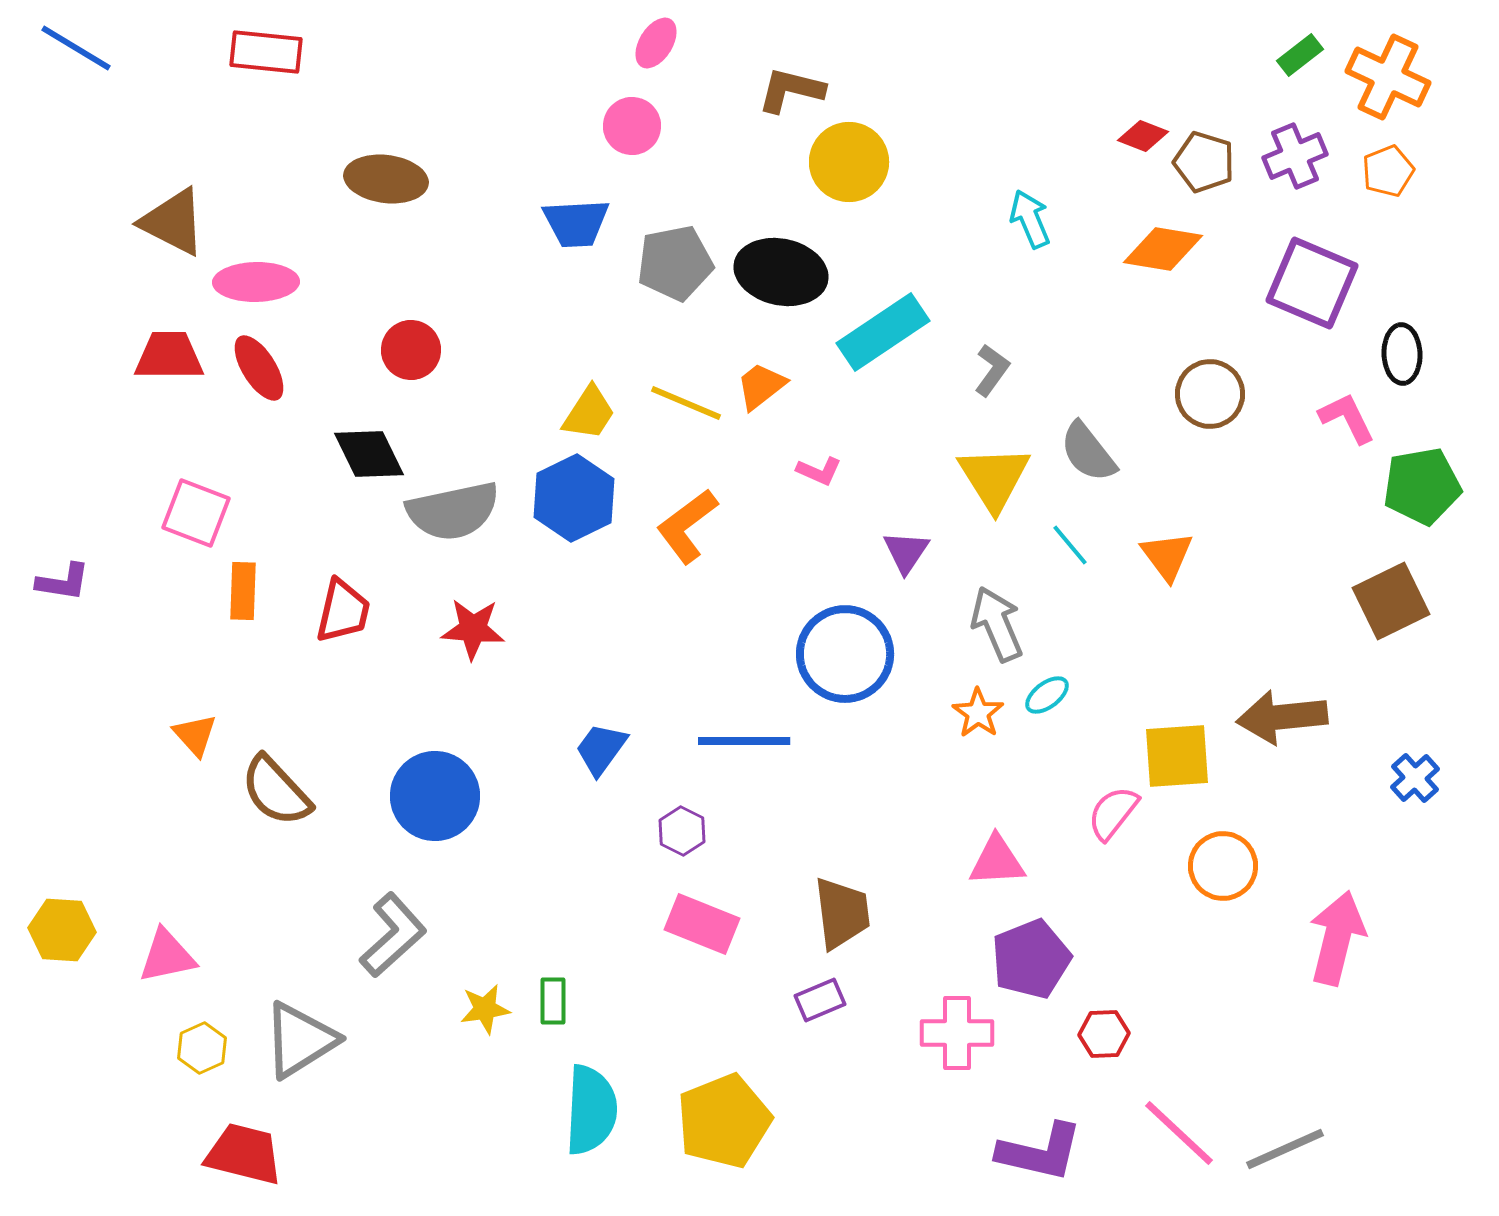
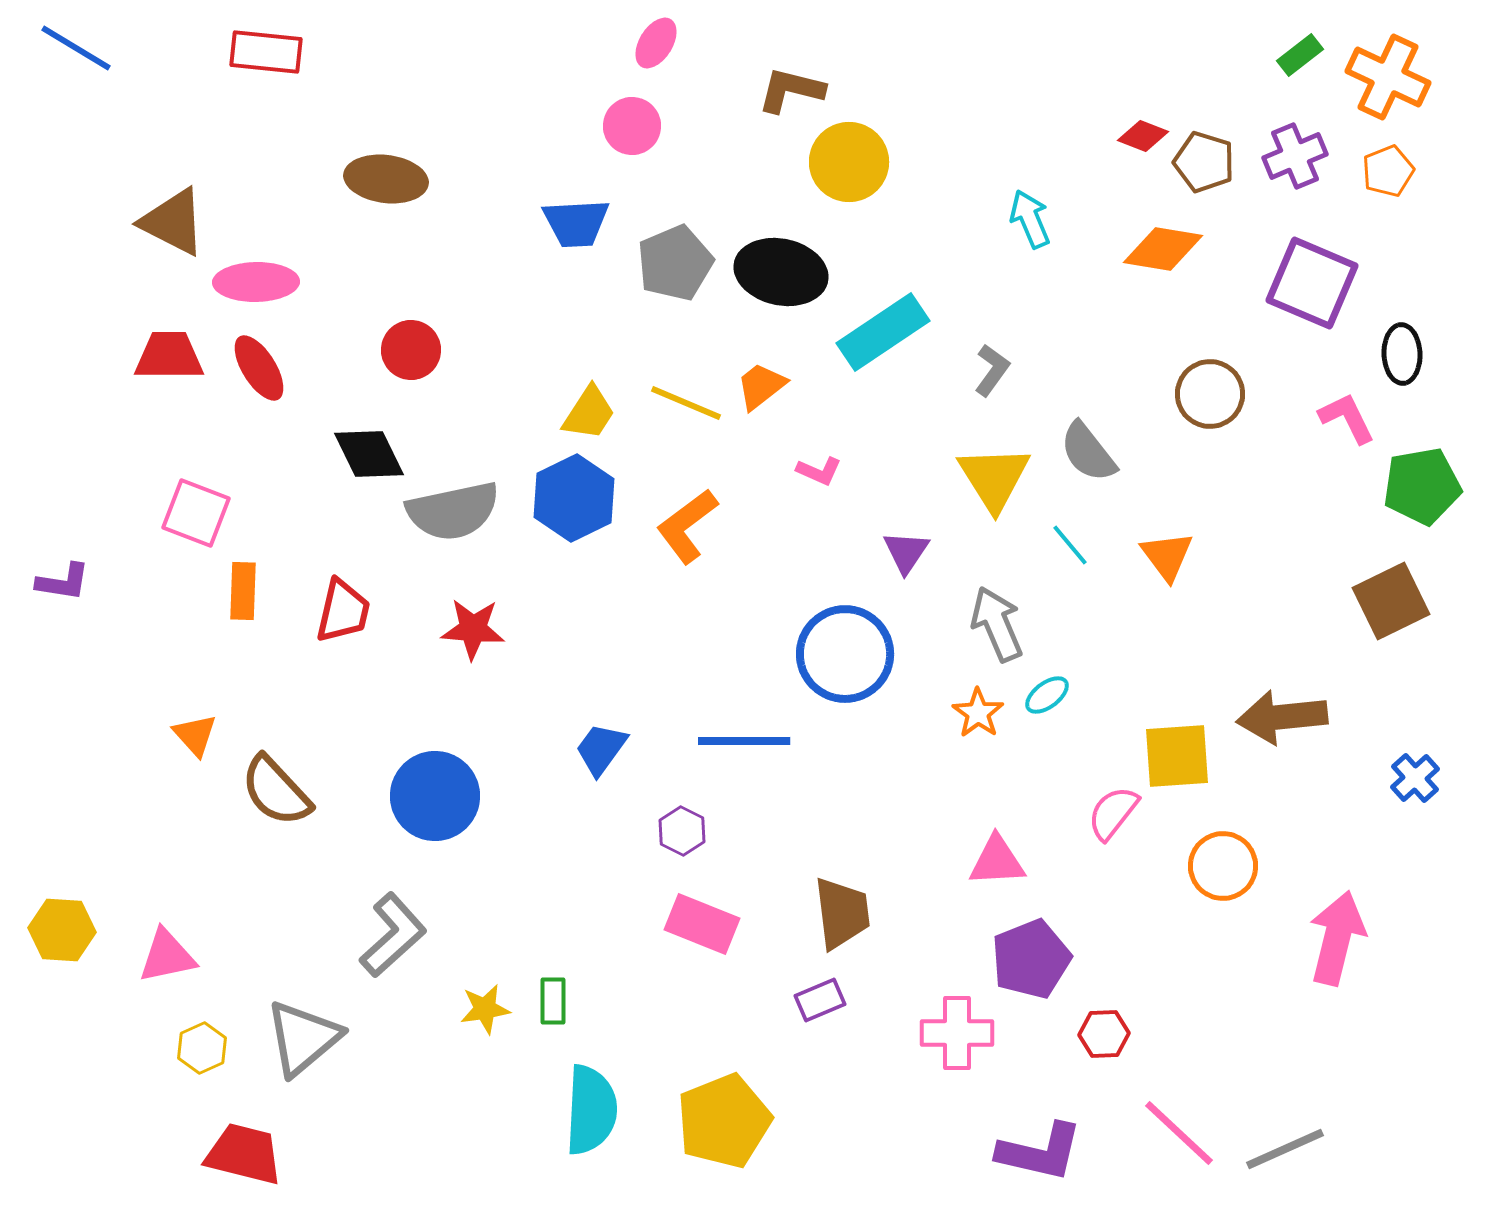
gray pentagon at (675, 263): rotated 12 degrees counterclockwise
gray triangle at (300, 1040): moved 3 px right, 2 px up; rotated 8 degrees counterclockwise
